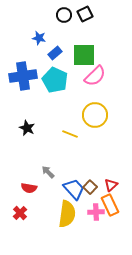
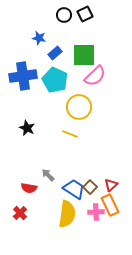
yellow circle: moved 16 px left, 8 px up
gray arrow: moved 3 px down
blue trapezoid: rotated 15 degrees counterclockwise
